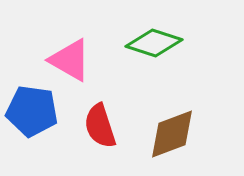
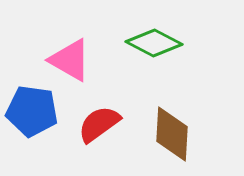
green diamond: rotated 10 degrees clockwise
red semicircle: moved 1 px left, 2 px up; rotated 72 degrees clockwise
brown diamond: rotated 66 degrees counterclockwise
